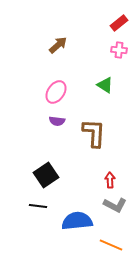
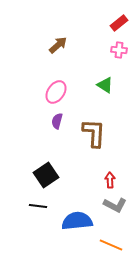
purple semicircle: rotated 98 degrees clockwise
